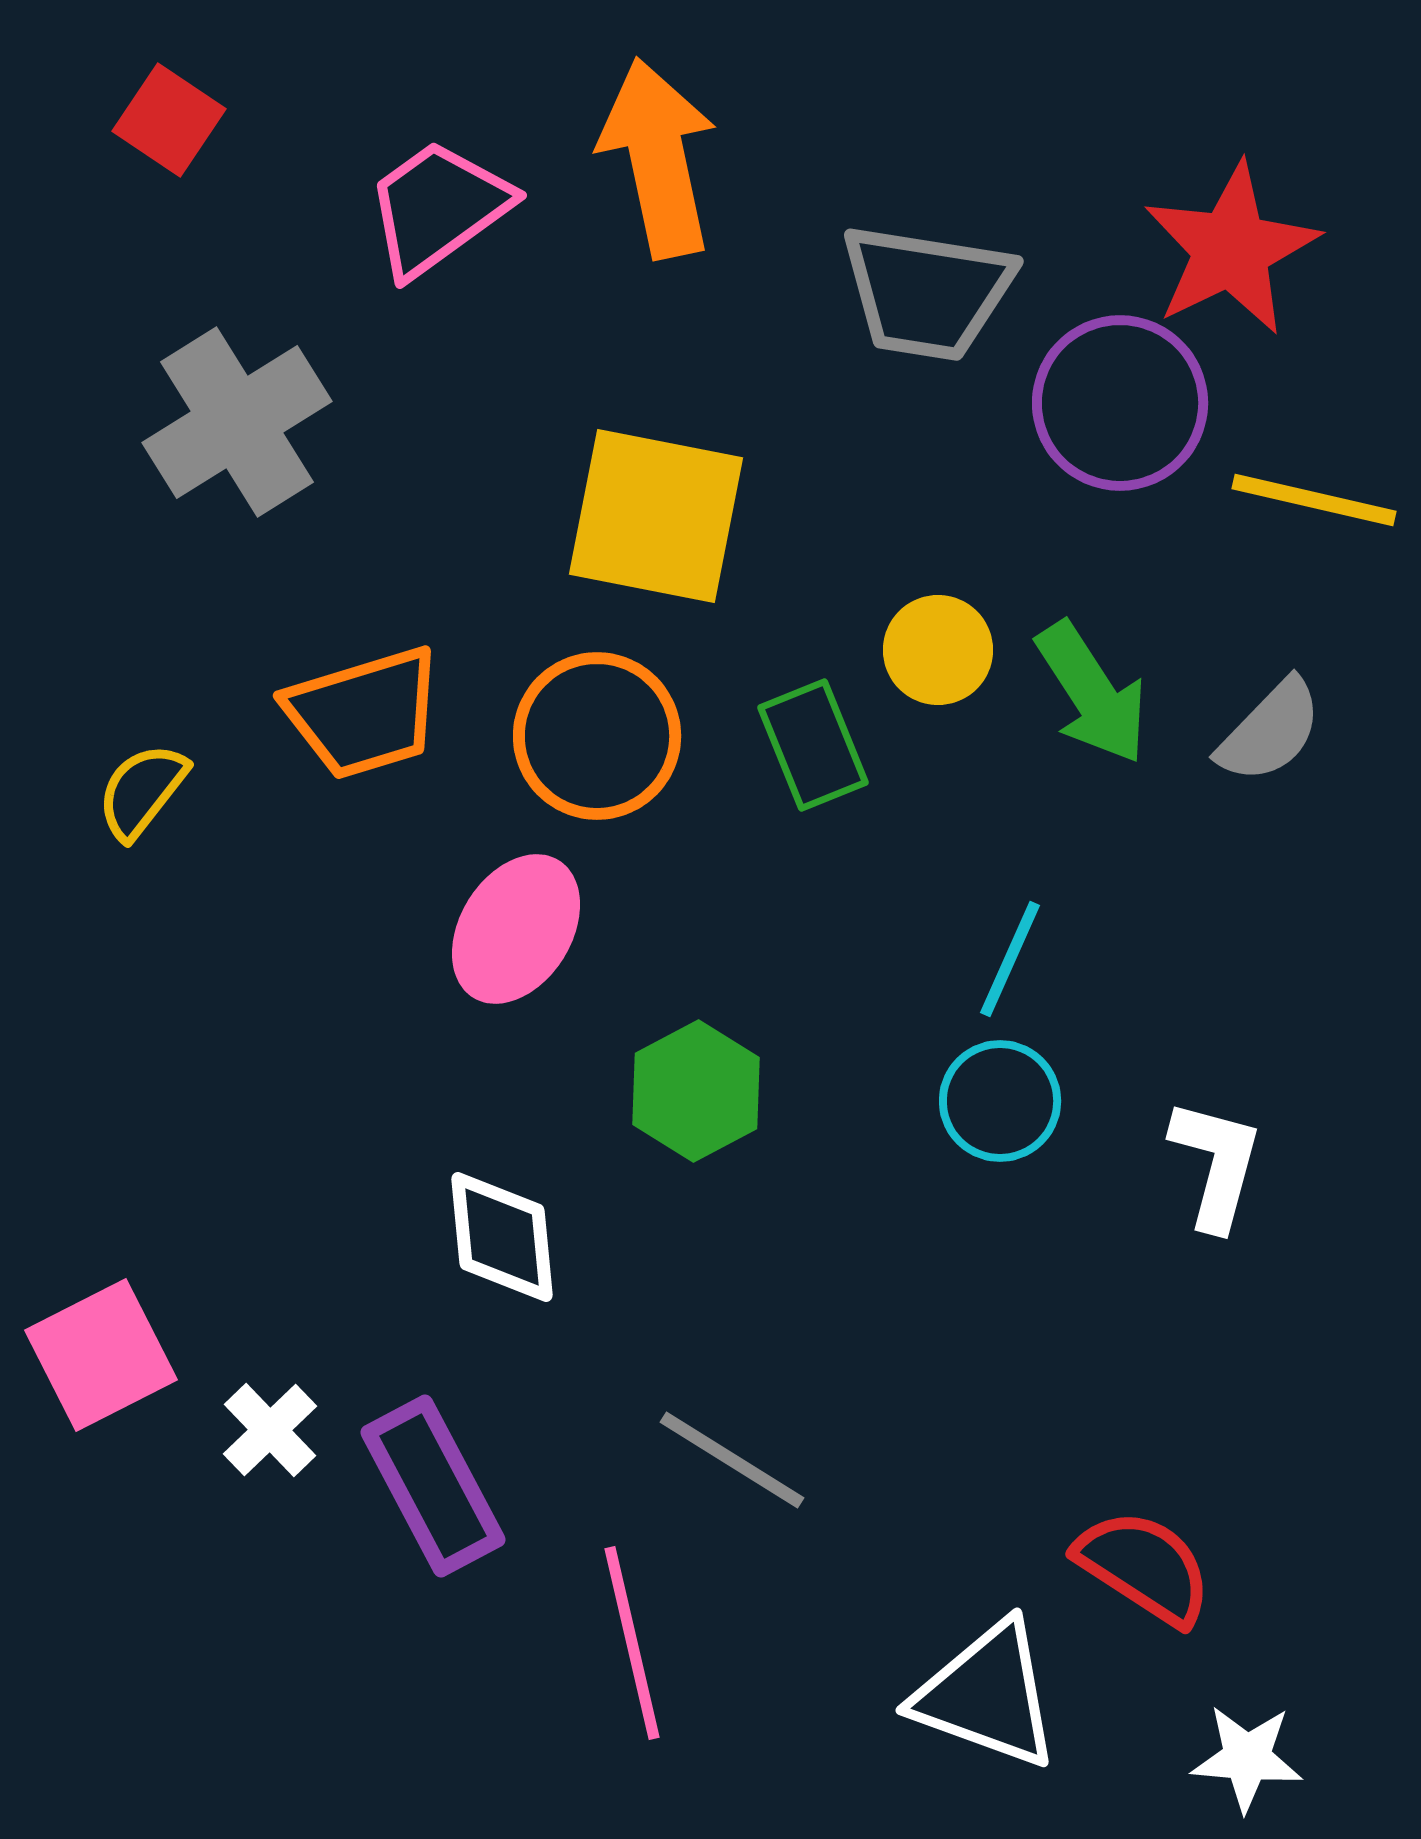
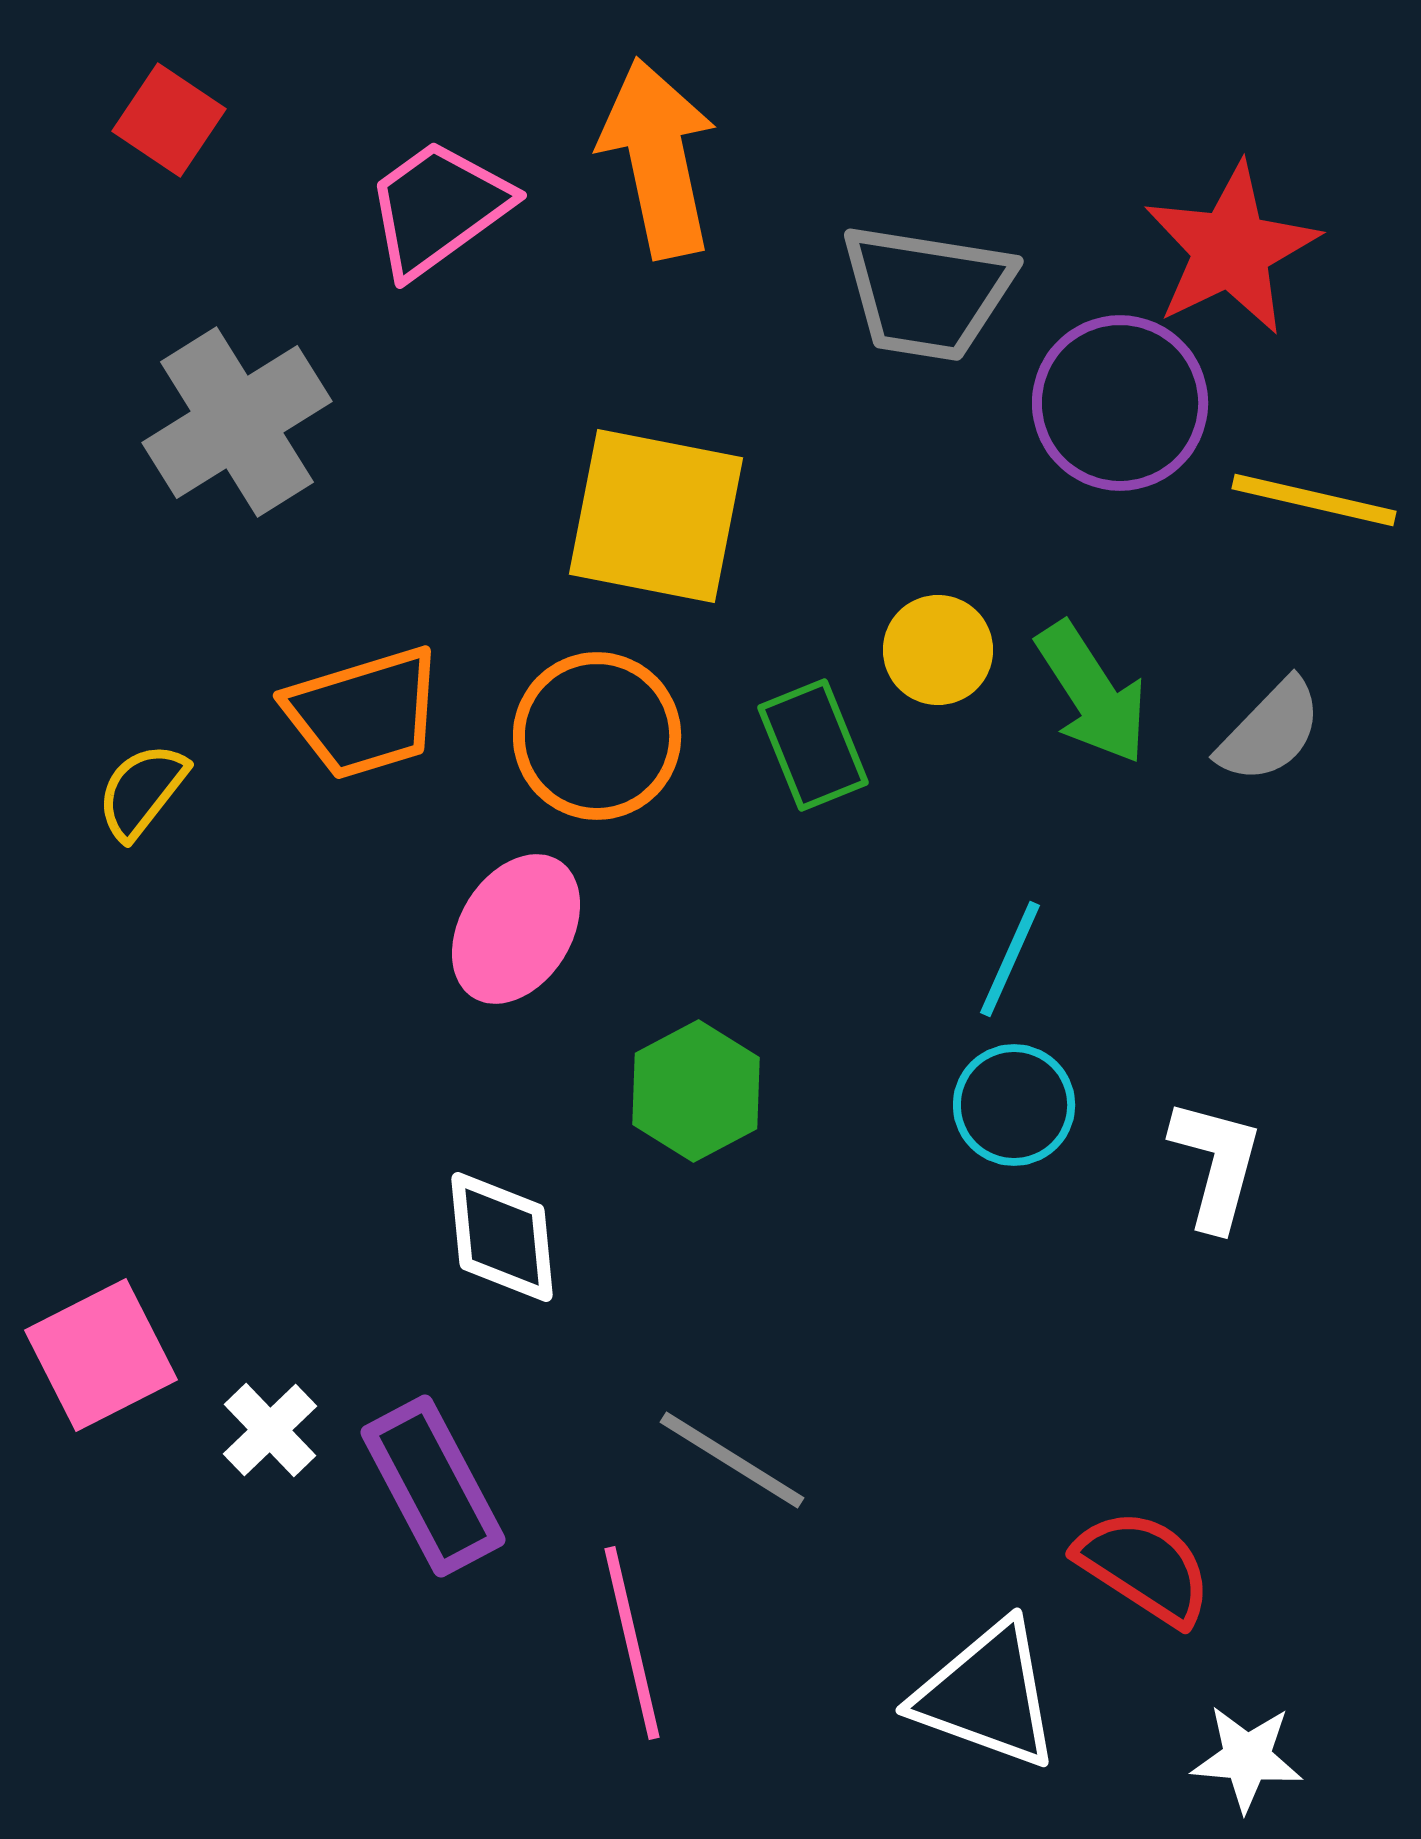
cyan circle: moved 14 px right, 4 px down
